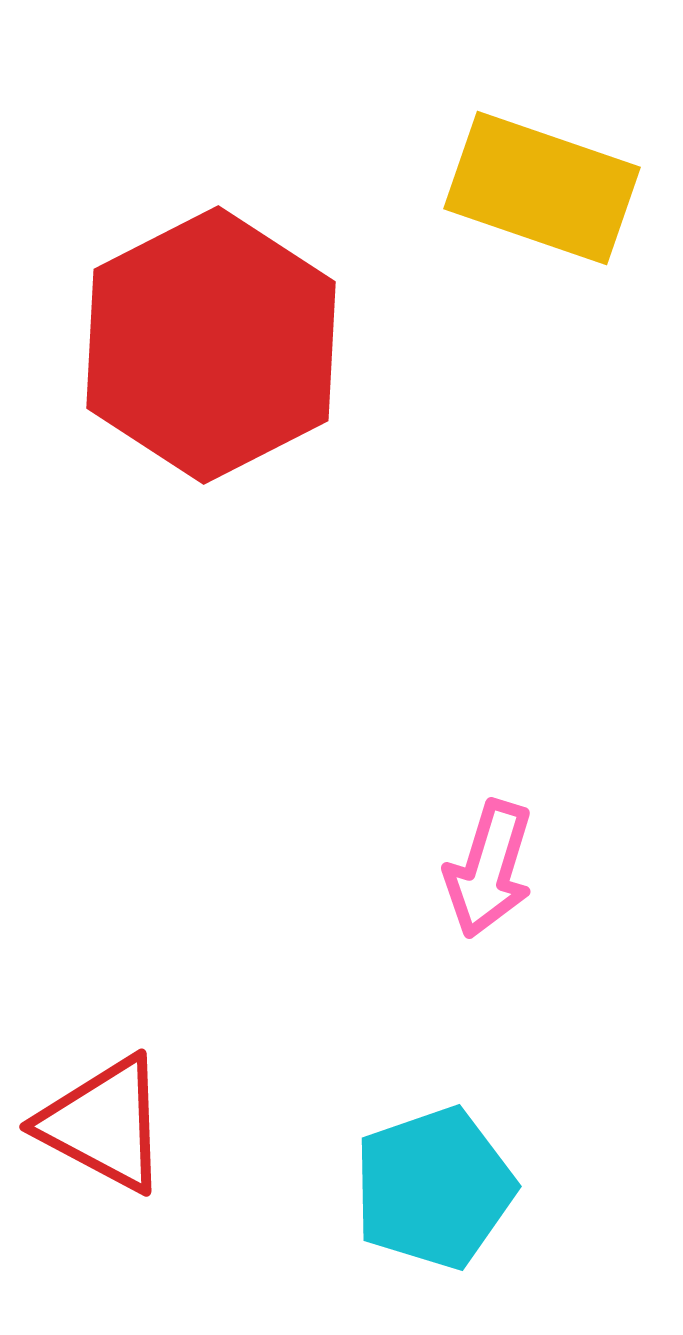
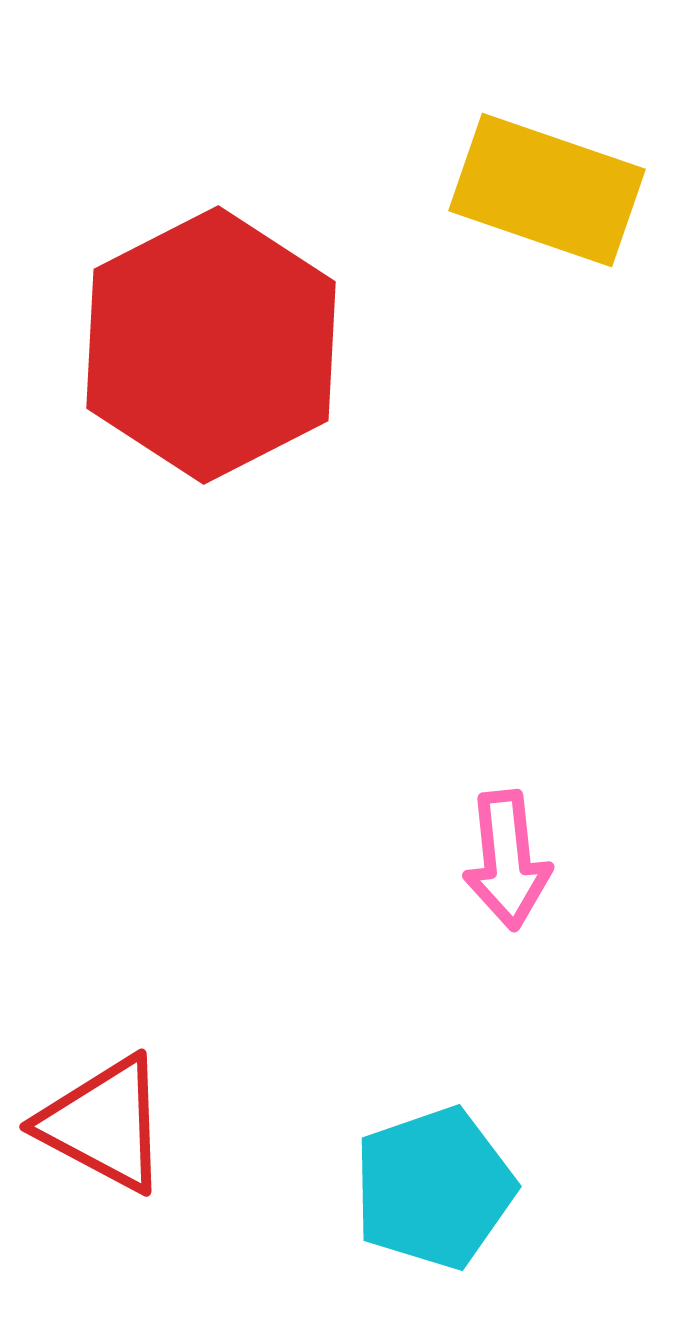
yellow rectangle: moved 5 px right, 2 px down
pink arrow: moved 18 px right, 9 px up; rotated 23 degrees counterclockwise
